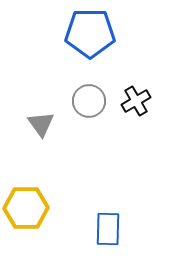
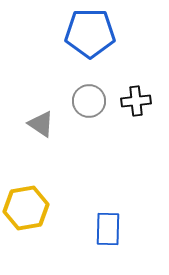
black cross: rotated 24 degrees clockwise
gray triangle: rotated 20 degrees counterclockwise
yellow hexagon: rotated 9 degrees counterclockwise
